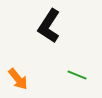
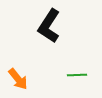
green line: rotated 24 degrees counterclockwise
